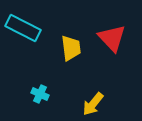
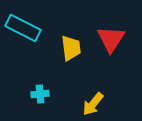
red triangle: moved 1 px left, 1 px down; rotated 16 degrees clockwise
cyan cross: rotated 30 degrees counterclockwise
